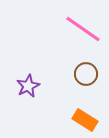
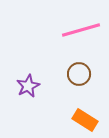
pink line: moved 2 px left, 1 px down; rotated 51 degrees counterclockwise
brown circle: moved 7 px left
